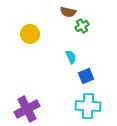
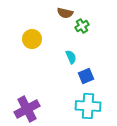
brown semicircle: moved 3 px left, 1 px down
yellow circle: moved 2 px right, 5 px down
